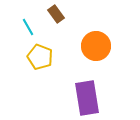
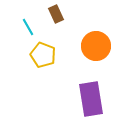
brown rectangle: rotated 12 degrees clockwise
yellow pentagon: moved 3 px right, 2 px up
purple rectangle: moved 4 px right, 1 px down
